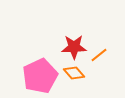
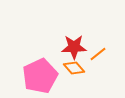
orange line: moved 1 px left, 1 px up
orange diamond: moved 5 px up
